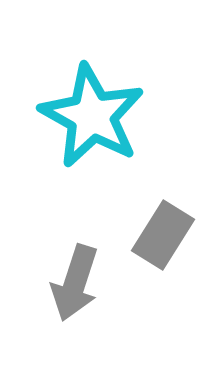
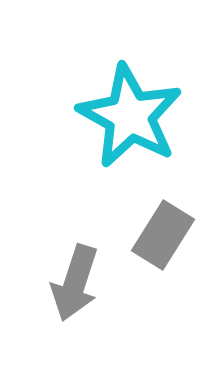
cyan star: moved 38 px right
